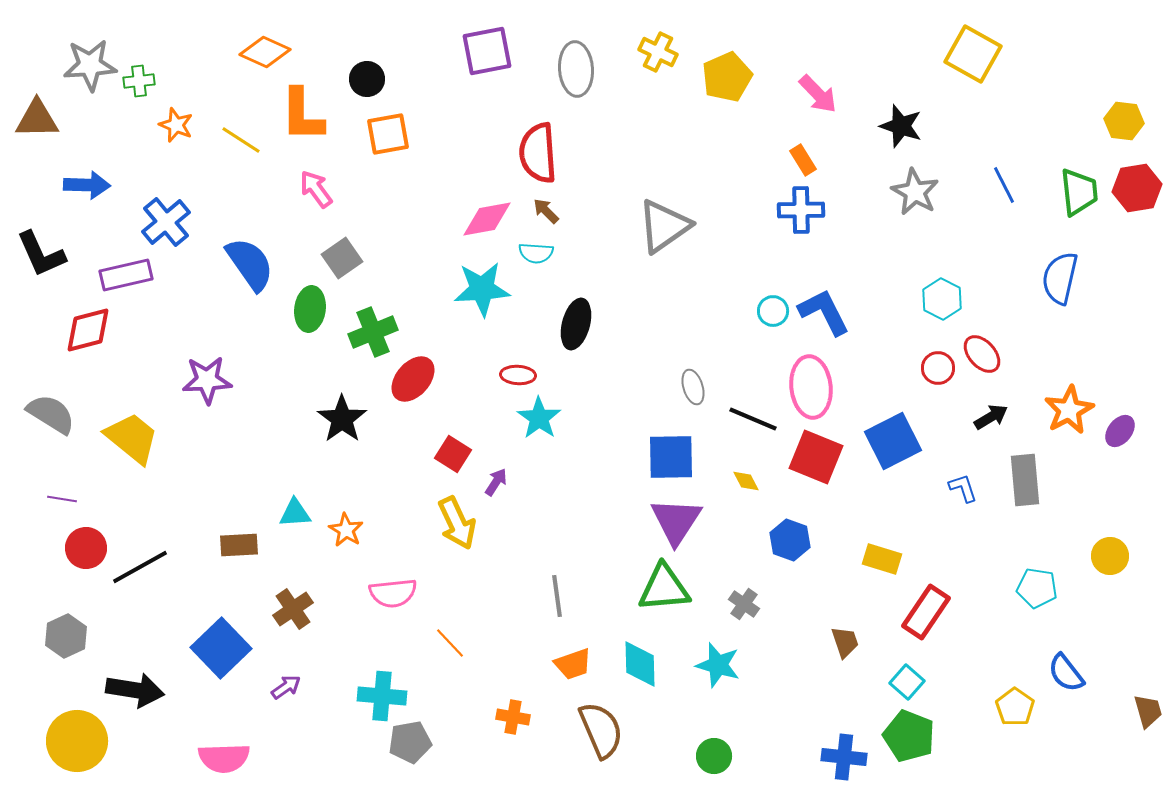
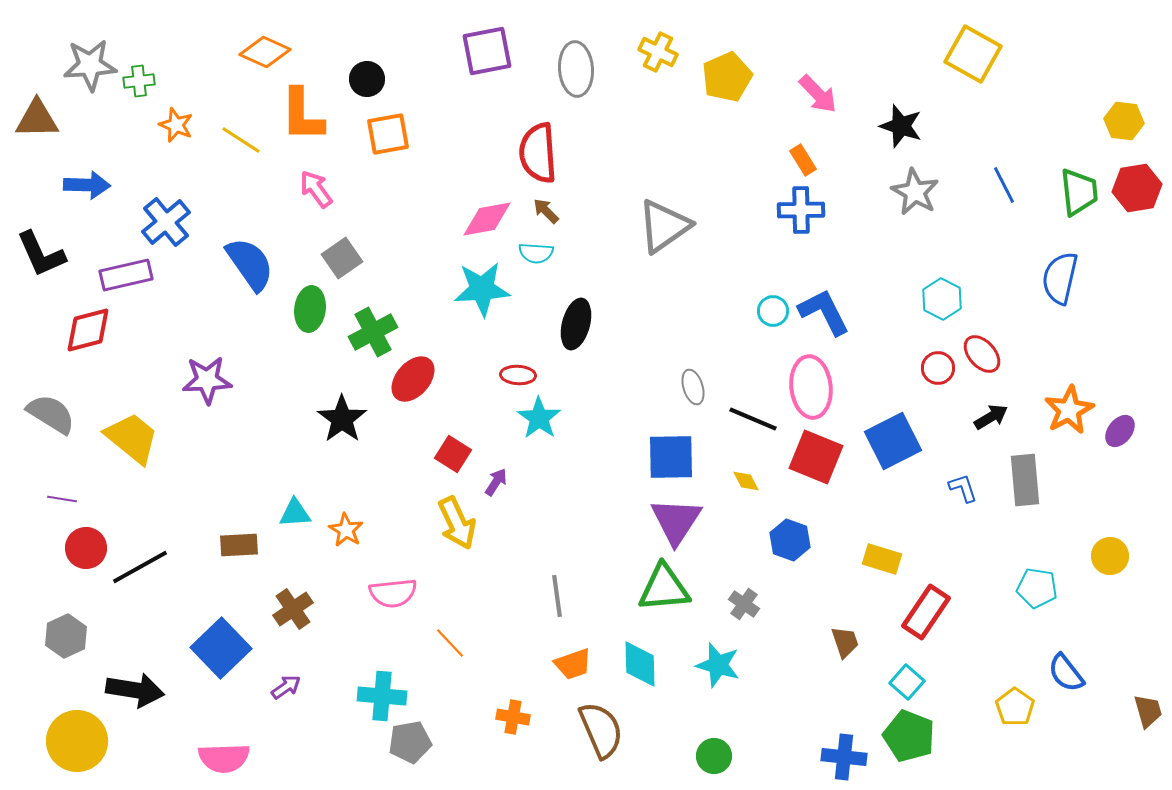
green cross at (373, 332): rotated 6 degrees counterclockwise
